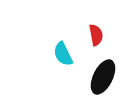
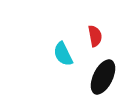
red semicircle: moved 1 px left, 1 px down
